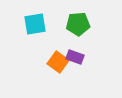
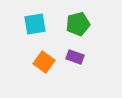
green pentagon: rotated 10 degrees counterclockwise
orange square: moved 14 px left
